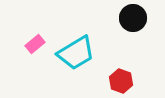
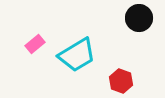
black circle: moved 6 px right
cyan trapezoid: moved 1 px right, 2 px down
